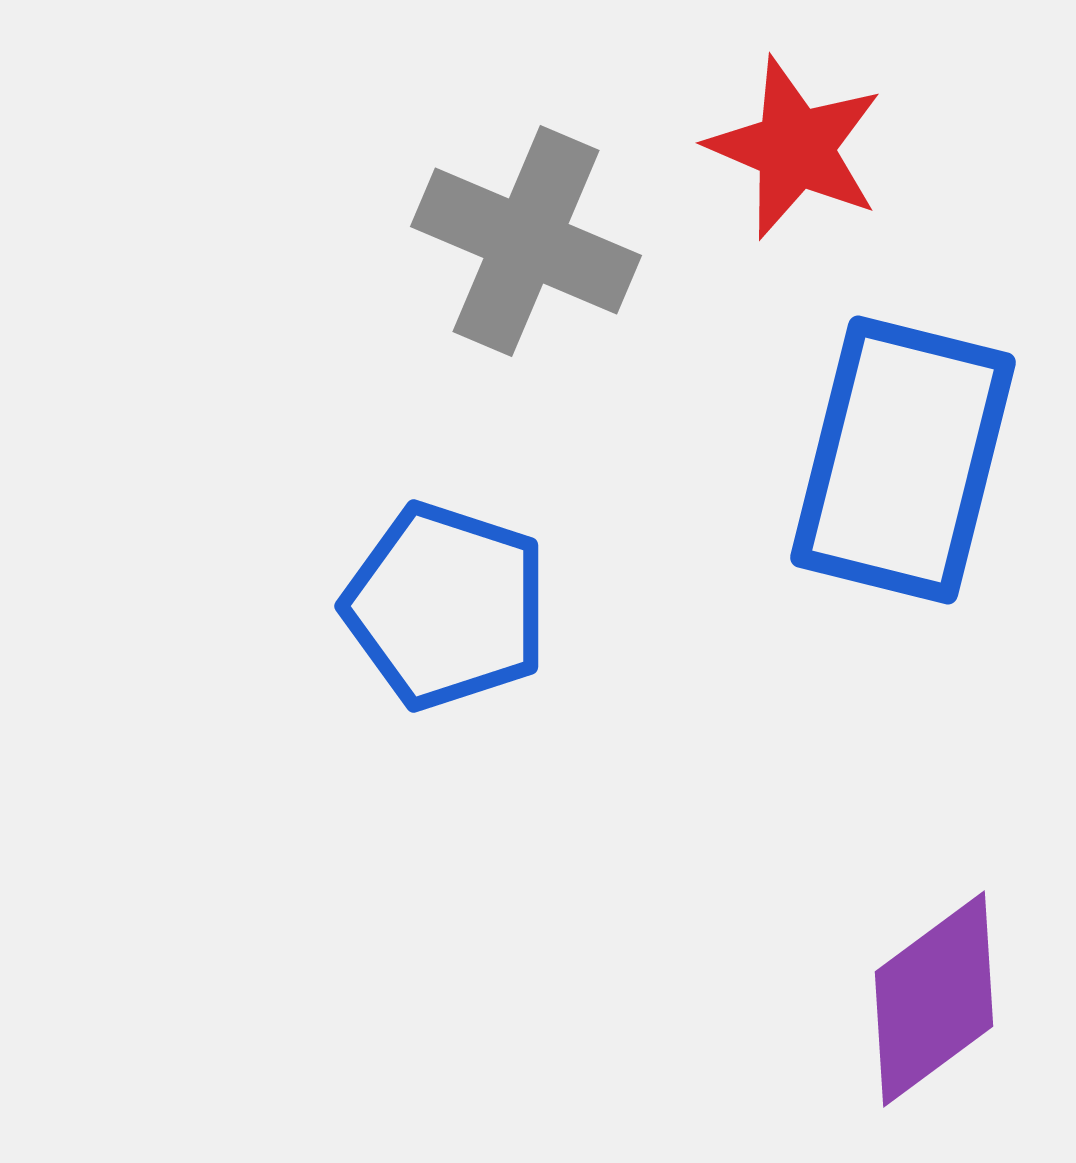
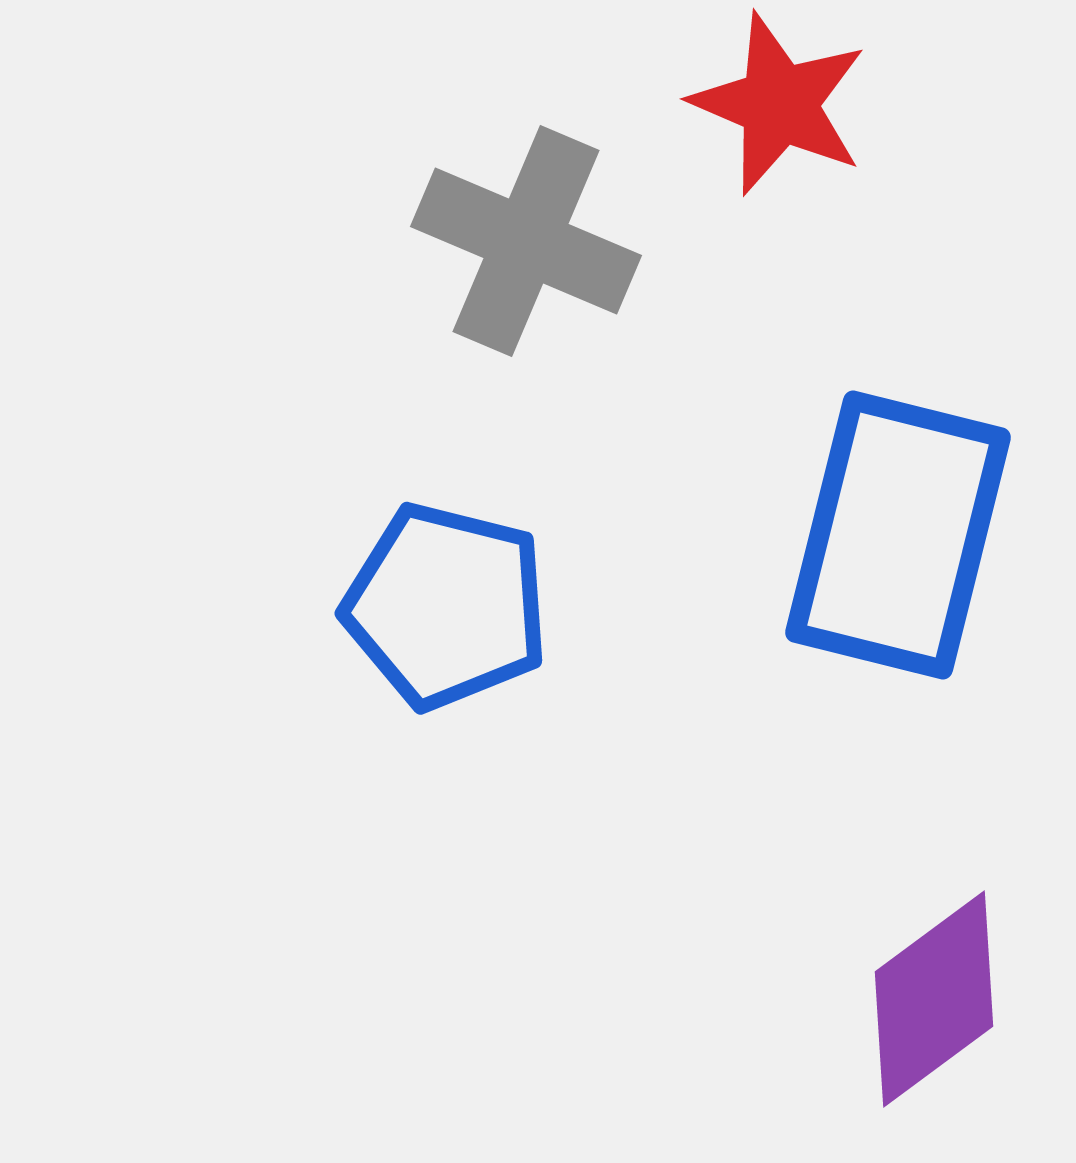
red star: moved 16 px left, 44 px up
blue rectangle: moved 5 px left, 75 px down
blue pentagon: rotated 4 degrees counterclockwise
